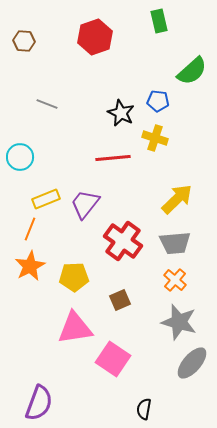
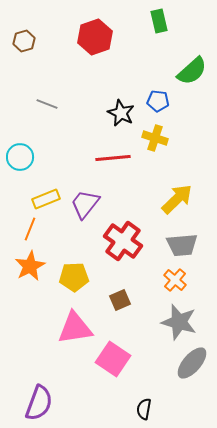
brown hexagon: rotated 20 degrees counterclockwise
gray trapezoid: moved 7 px right, 2 px down
